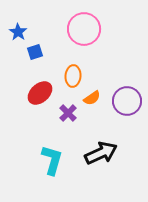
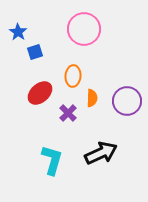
orange semicircle: rotated 54 degrees counterclockwise
